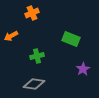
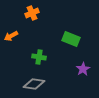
green cross: moved 2 px right, 1 px down; rotated 24 degrees clockwise
